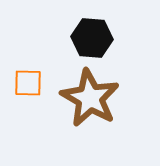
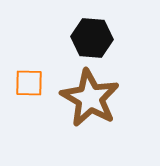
orange square: moved 1 px right
